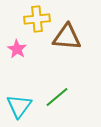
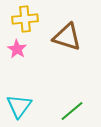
yellow cross: moved 12 px left
brown triangle: rotated 12 degrees clockwise
green line: moved 15 px right, 14 px down
